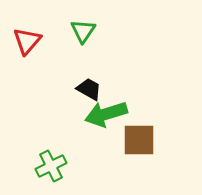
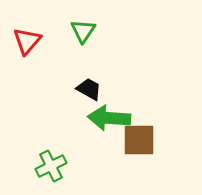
green arrow: moved 3 px right, 4 px down; rotated 21 degrees clockwise
